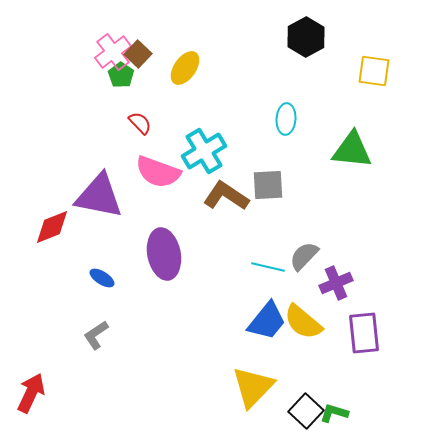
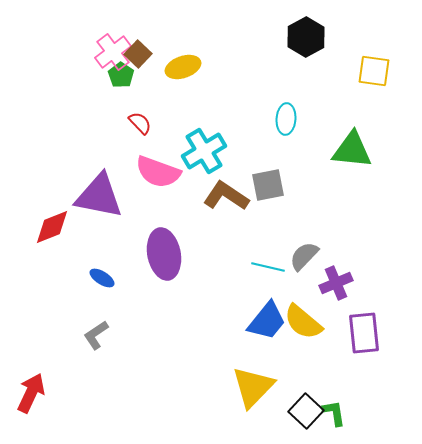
yellow ellipse: moved 2 px left, 1 px up; rotated 36 degrees clockwise
gray square: rotated 8 degrees counterclockwise
green L-shape: rotated 64 degrees clockwise
